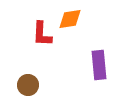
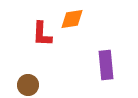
orange diamond: moved 2 px right
purple rectangle: moved 7 px right
